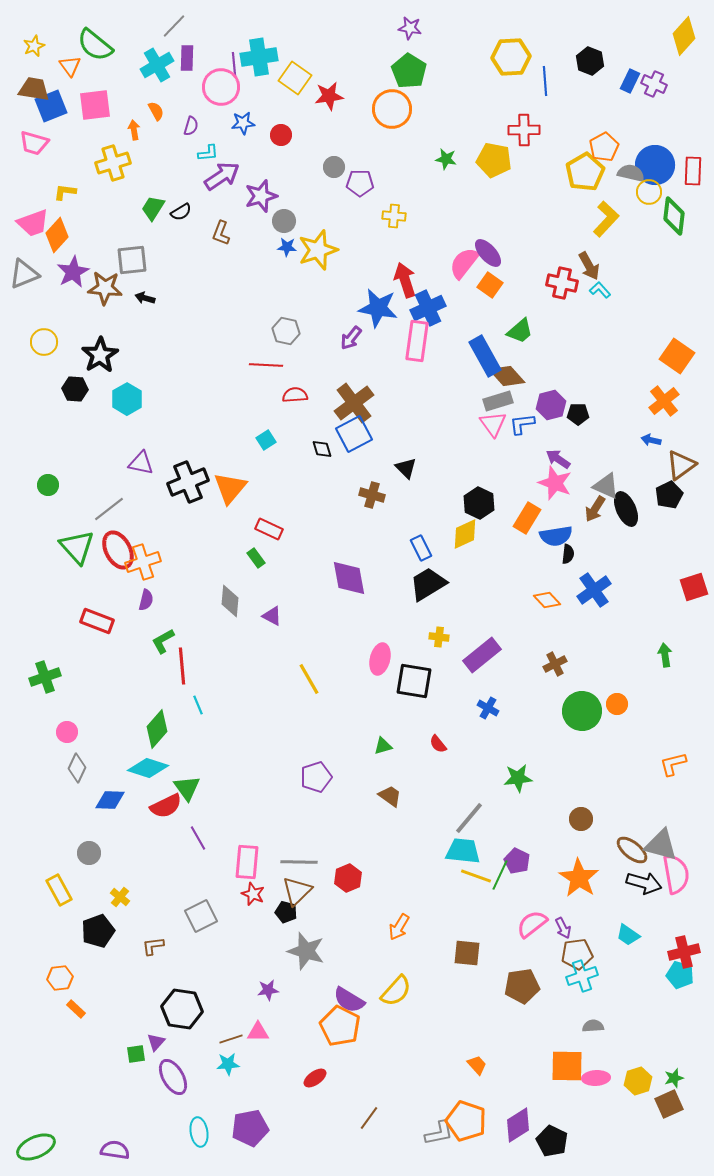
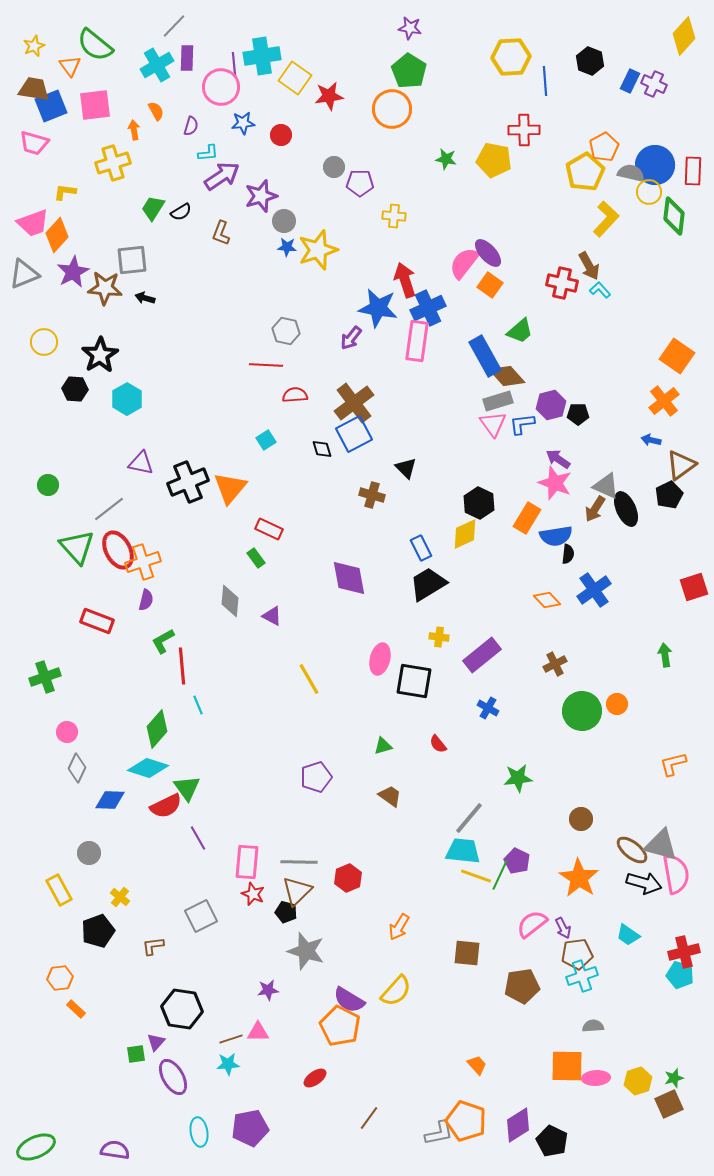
cyan cross at (259, 57): moved 3 px right, 1 px up
